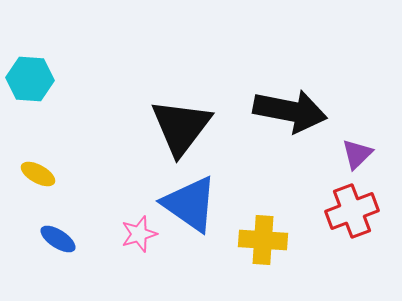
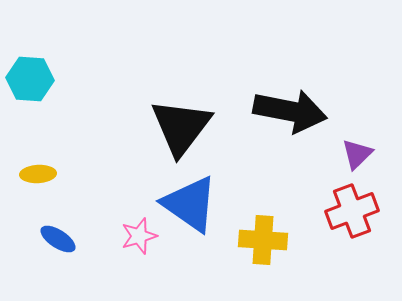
yellow ellipse: rotated 32 degrees counterclockwise
pink star: moved 2 px down
